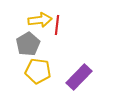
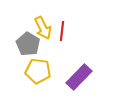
yellow arrow: moved 3 px right, 8 px down; rotated 70 degrees clockwise
red line: moved 5 px right, 6 px down
gray pentagon: rotated 10 degrees counterclockwise
